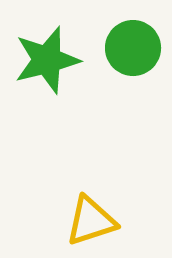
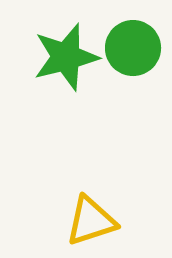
green star: moved 19 px right, 3 px up
